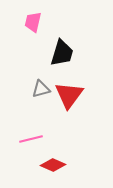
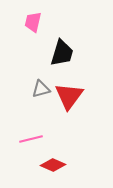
red triangle: moved 1 px down
